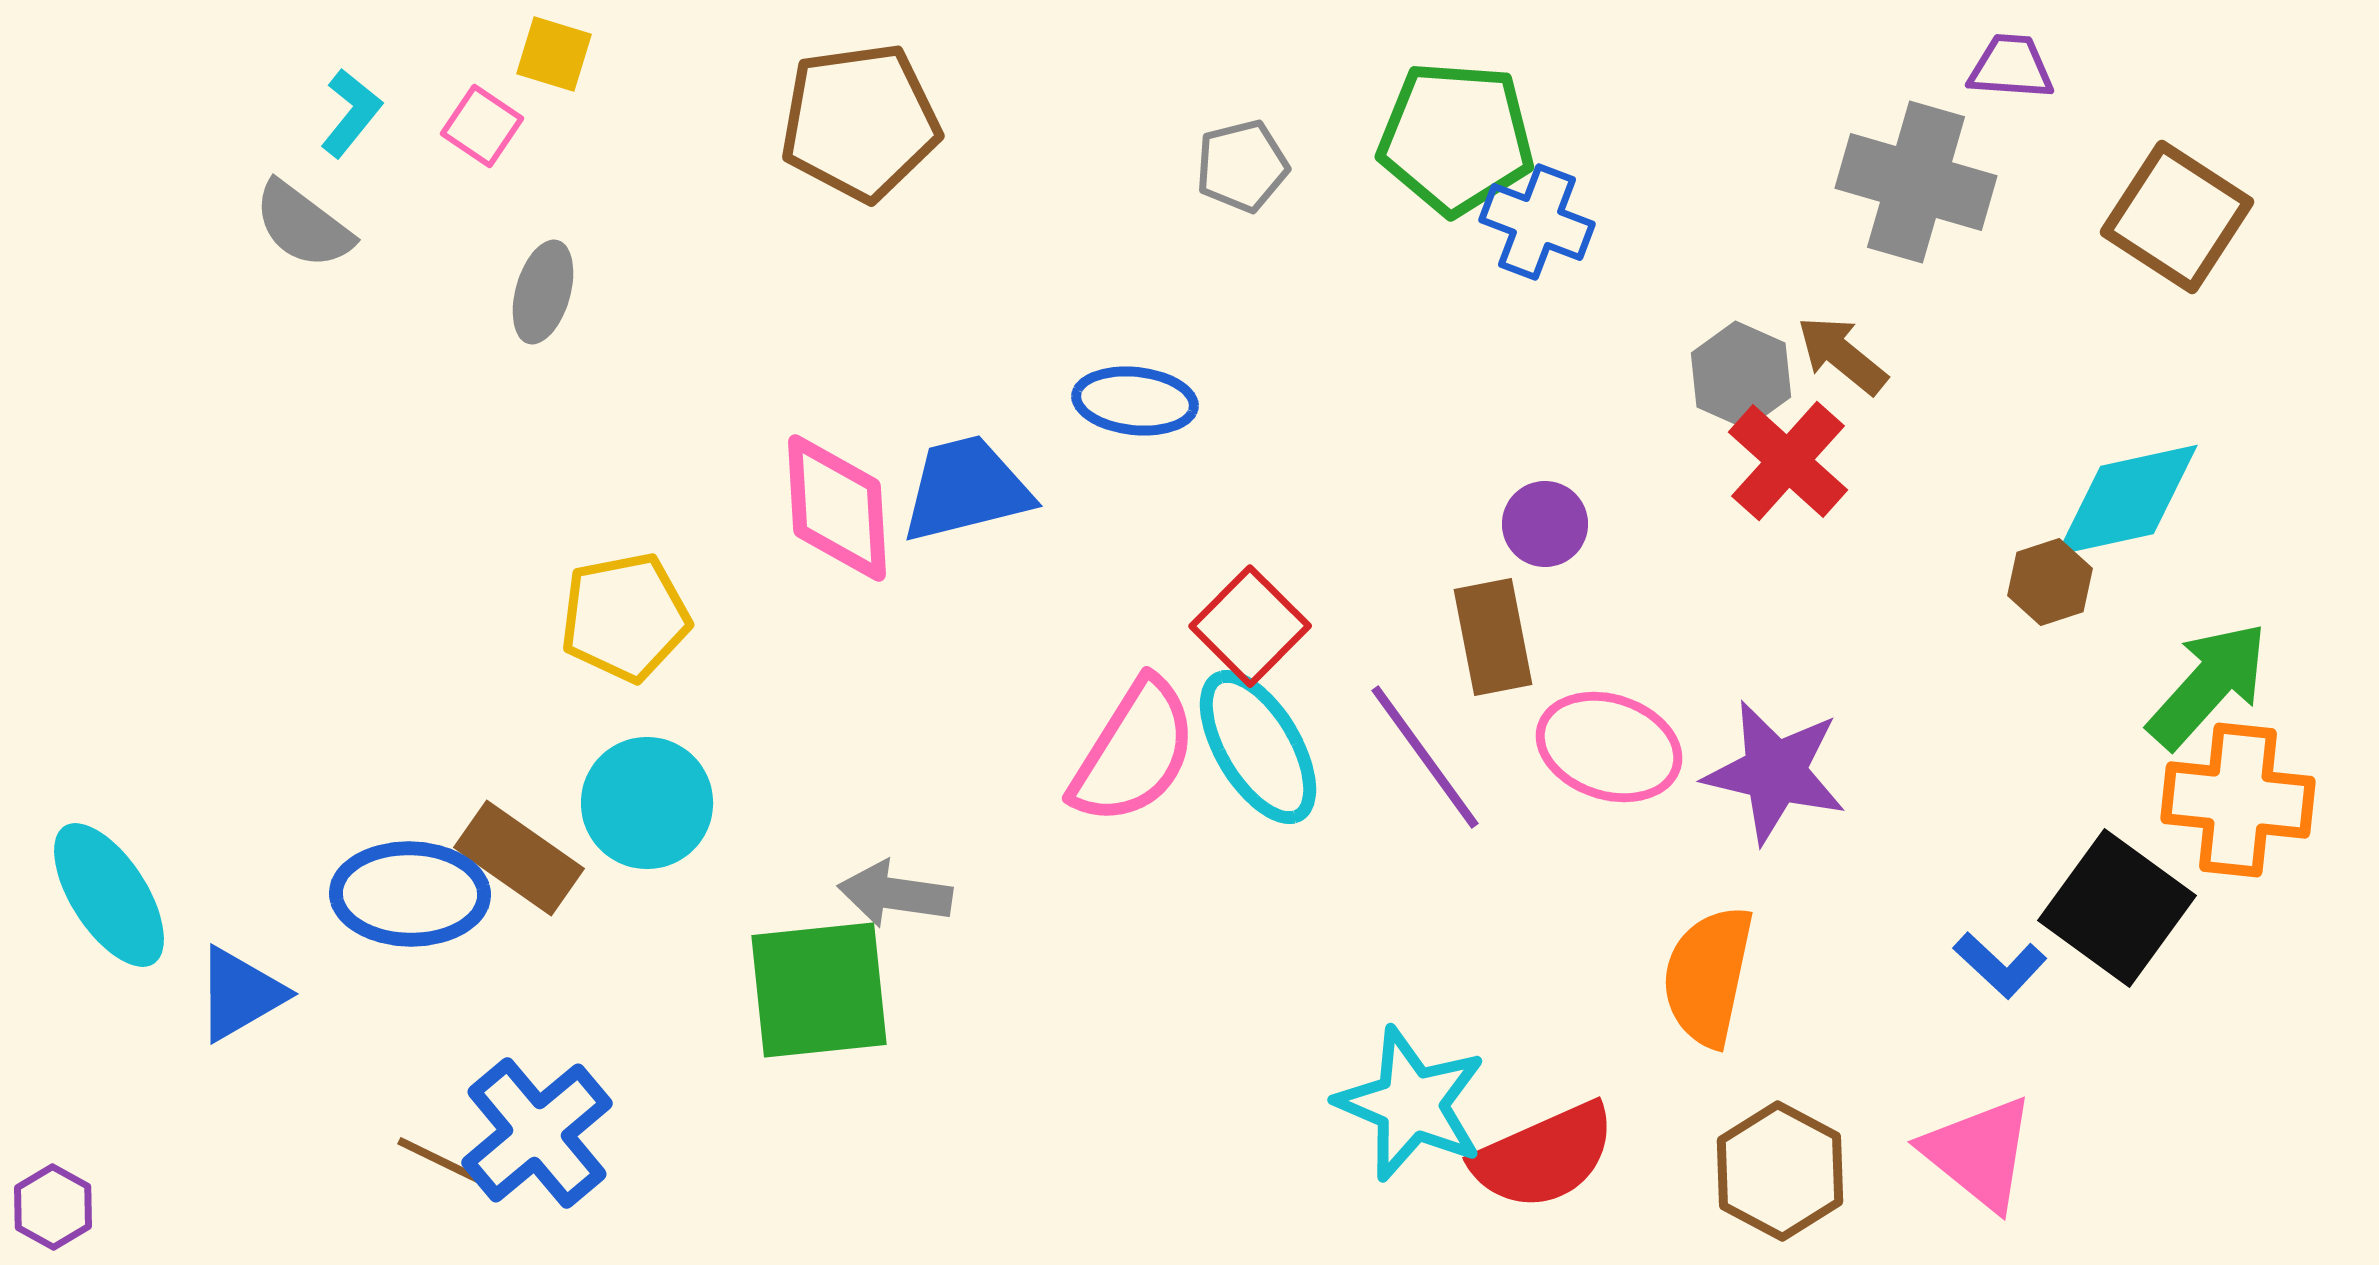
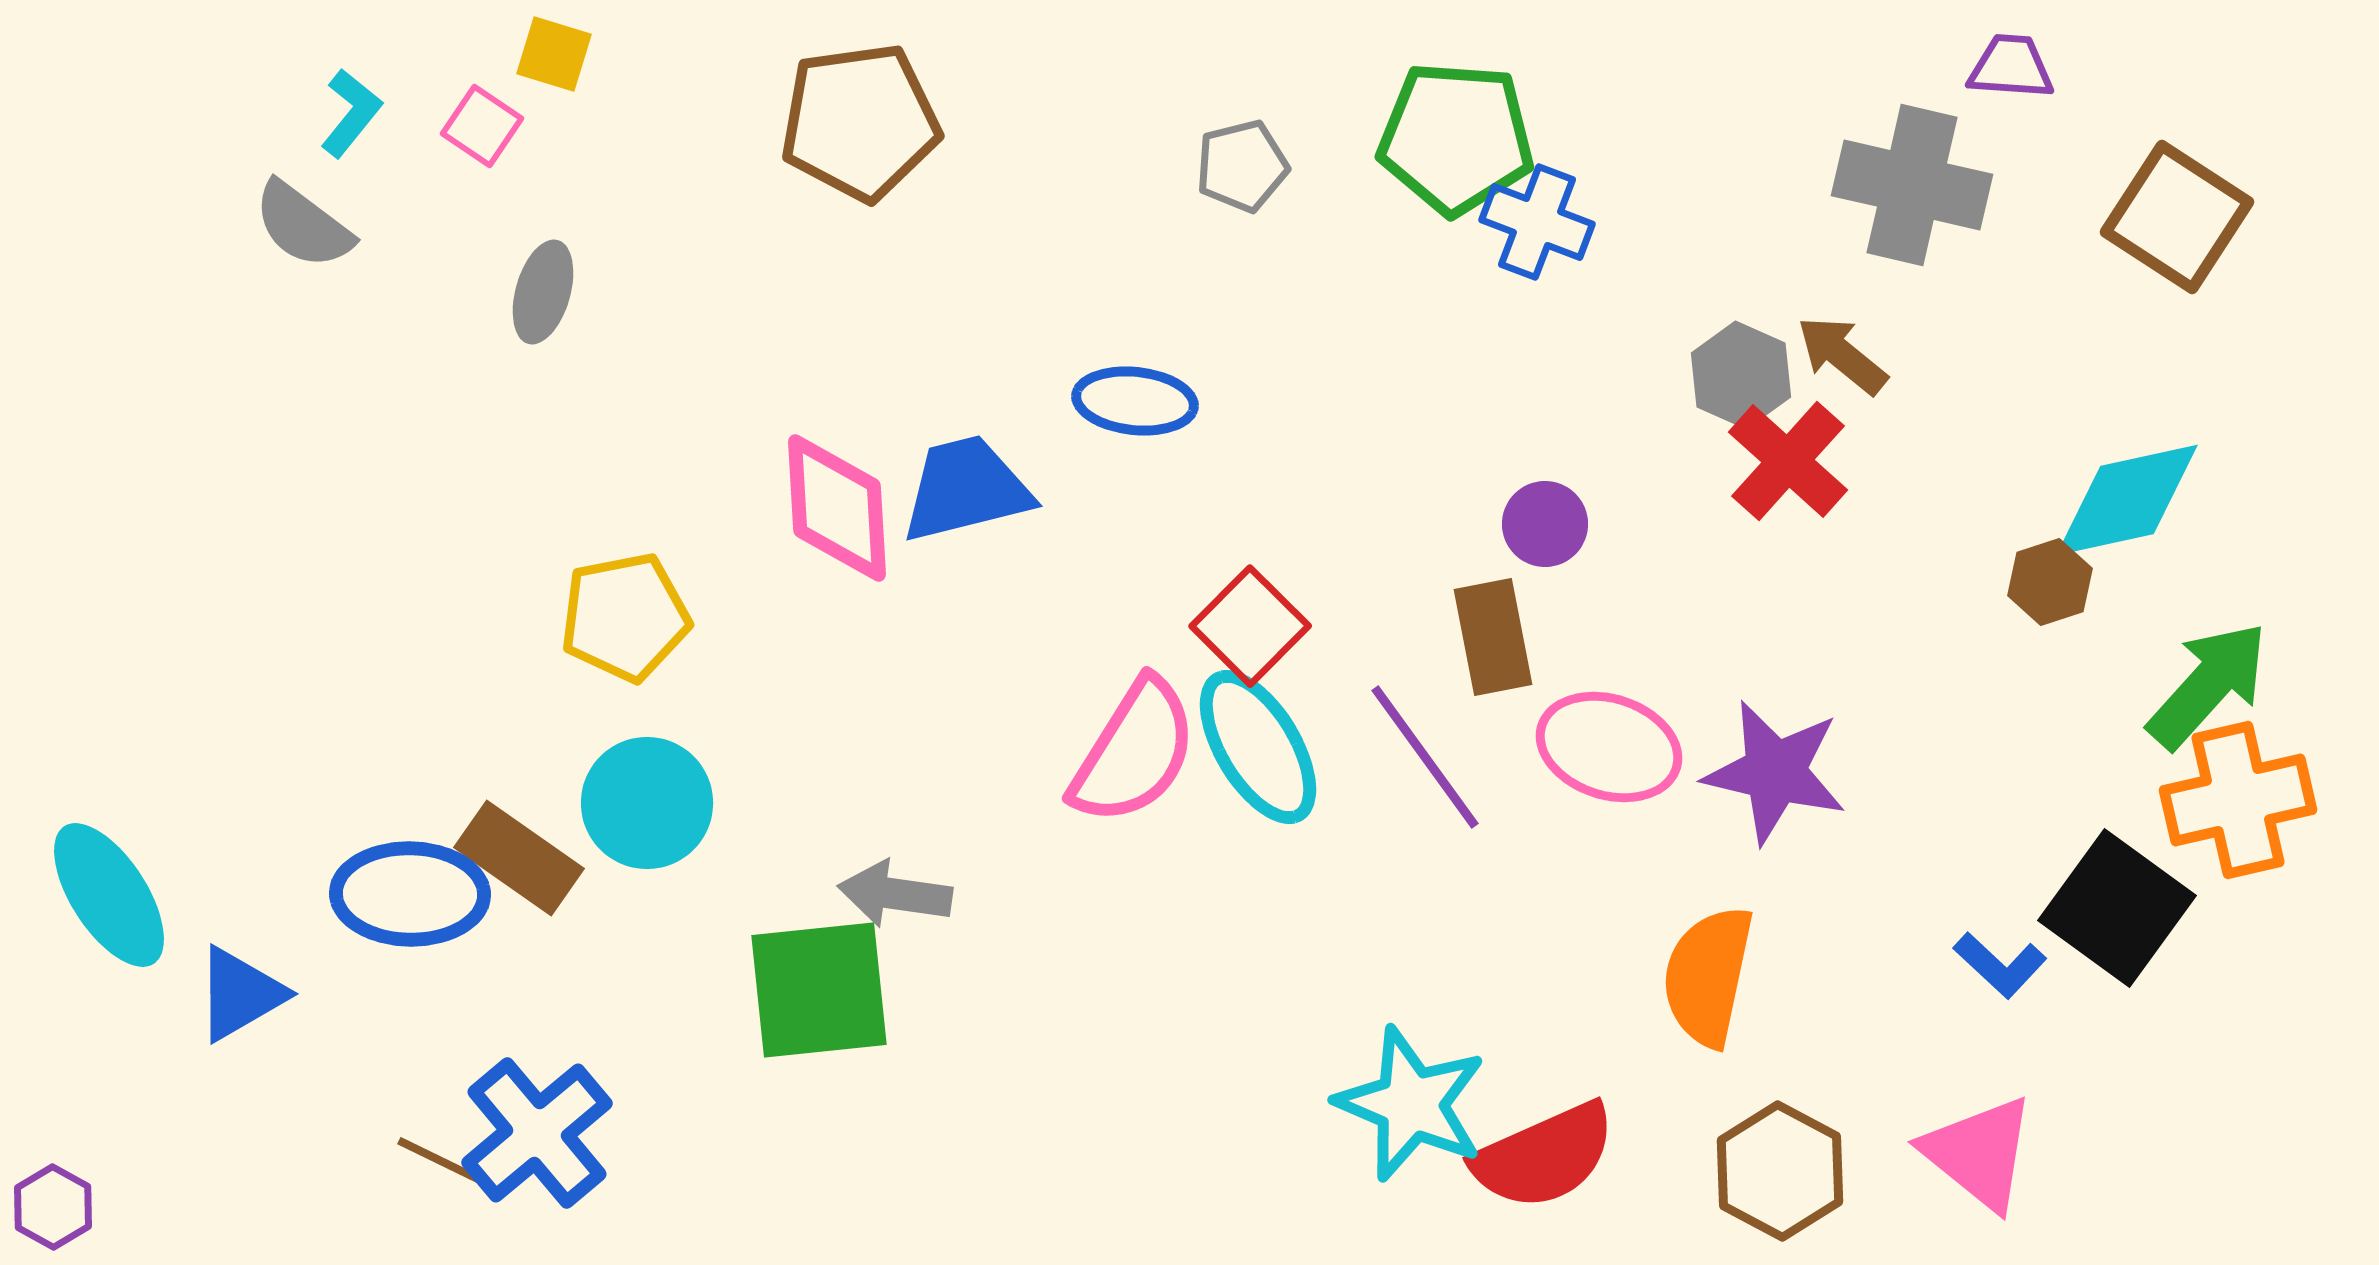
gray cross at (1916, 182): moved 4 px left, 3 px down; rotated 3 degrees counterclockwise
orange cross at (2238, 800): rotated 19 degrees counterclockwise
